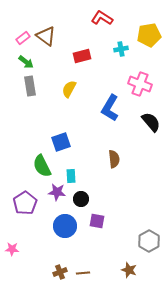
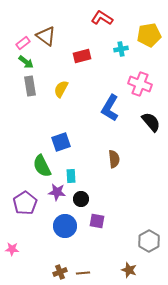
pink rectangle: moved 5 px down
yellow semicircle: moved 8 px left
